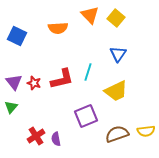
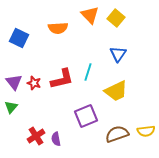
blue square: moved 2 px right, 2 px down
